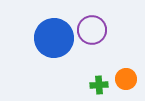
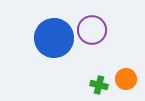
green cross: rotated 18 degrees clockwise
